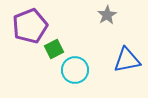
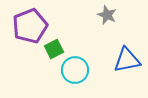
gray star: rotated 18 degrees counterclockwise
